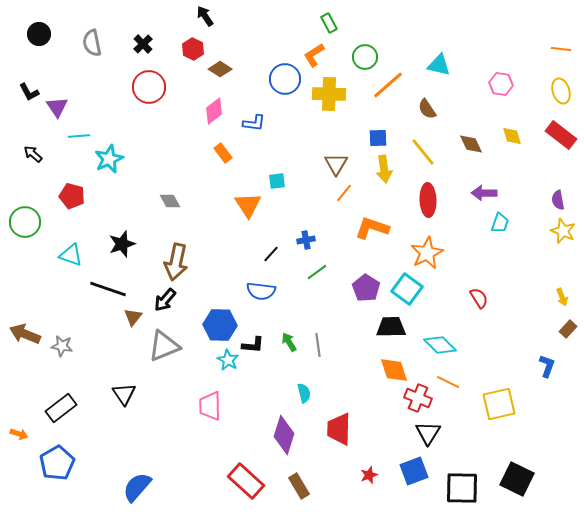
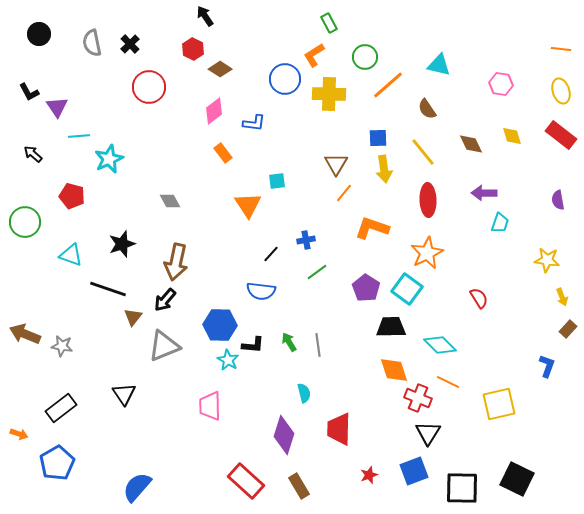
black cross at (143, 44): moved 13 px left
yellow star at (563, 231): moved 16 px left, 29 px down; rotated 15 degrees counterclockwise
